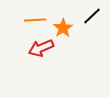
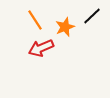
orange line: rotated 60 degrees clockwise
orange star: moved 2 px right, 1 px up; rotated 12 degrees clockwise
